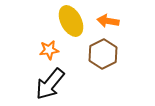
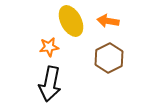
orange star: moved 3 px up
brown hexagon: moved 6 px right, 4 px down
black arrow: rotated 28 degrees counterclockwise
